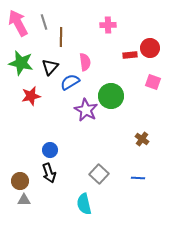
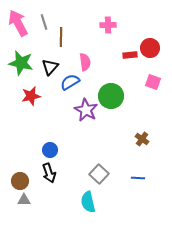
cyan semicircle: moved 4 px right, 2 px up
